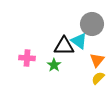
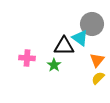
cyan triangle: moved 1 px right, 3 px up
